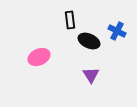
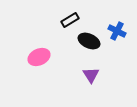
black rectangle: rotated 66 degrees clockwise
